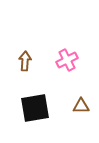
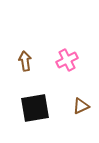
brown arrow: rotated 12 degrees counterclockwise
brown triangle: rotated 24 degrees counterclockwise
